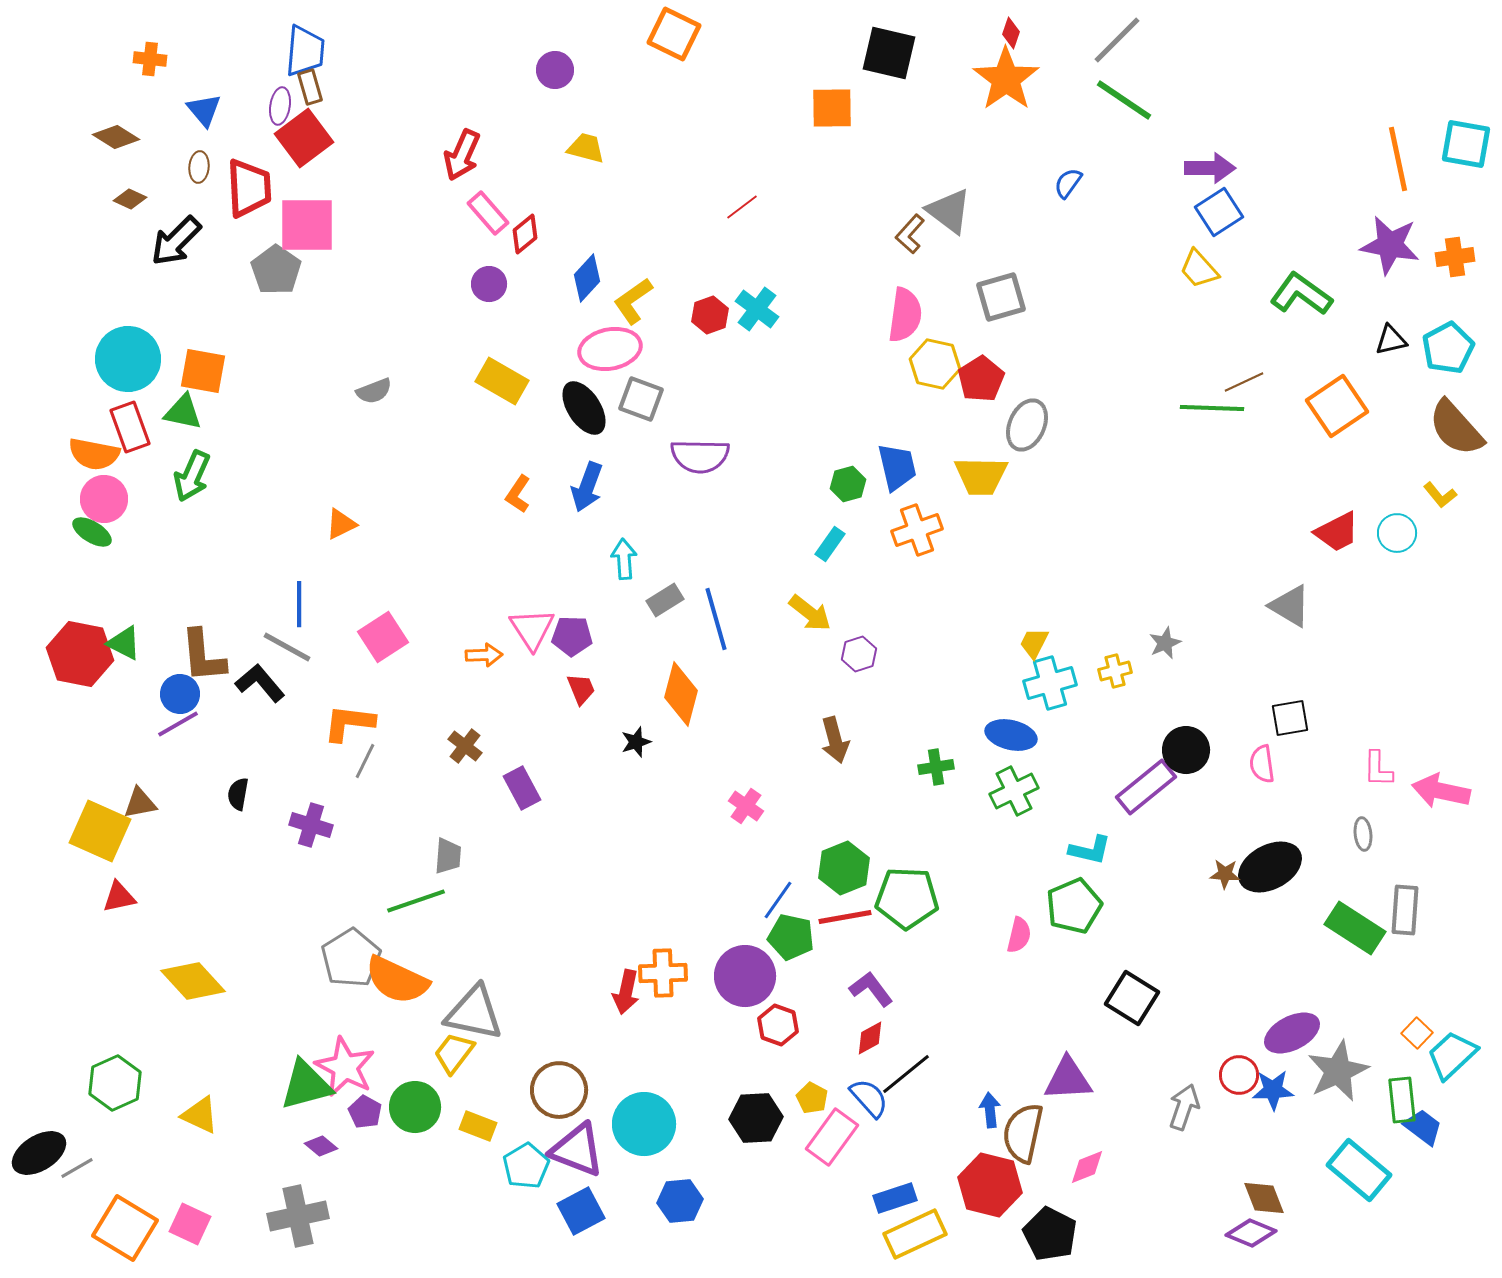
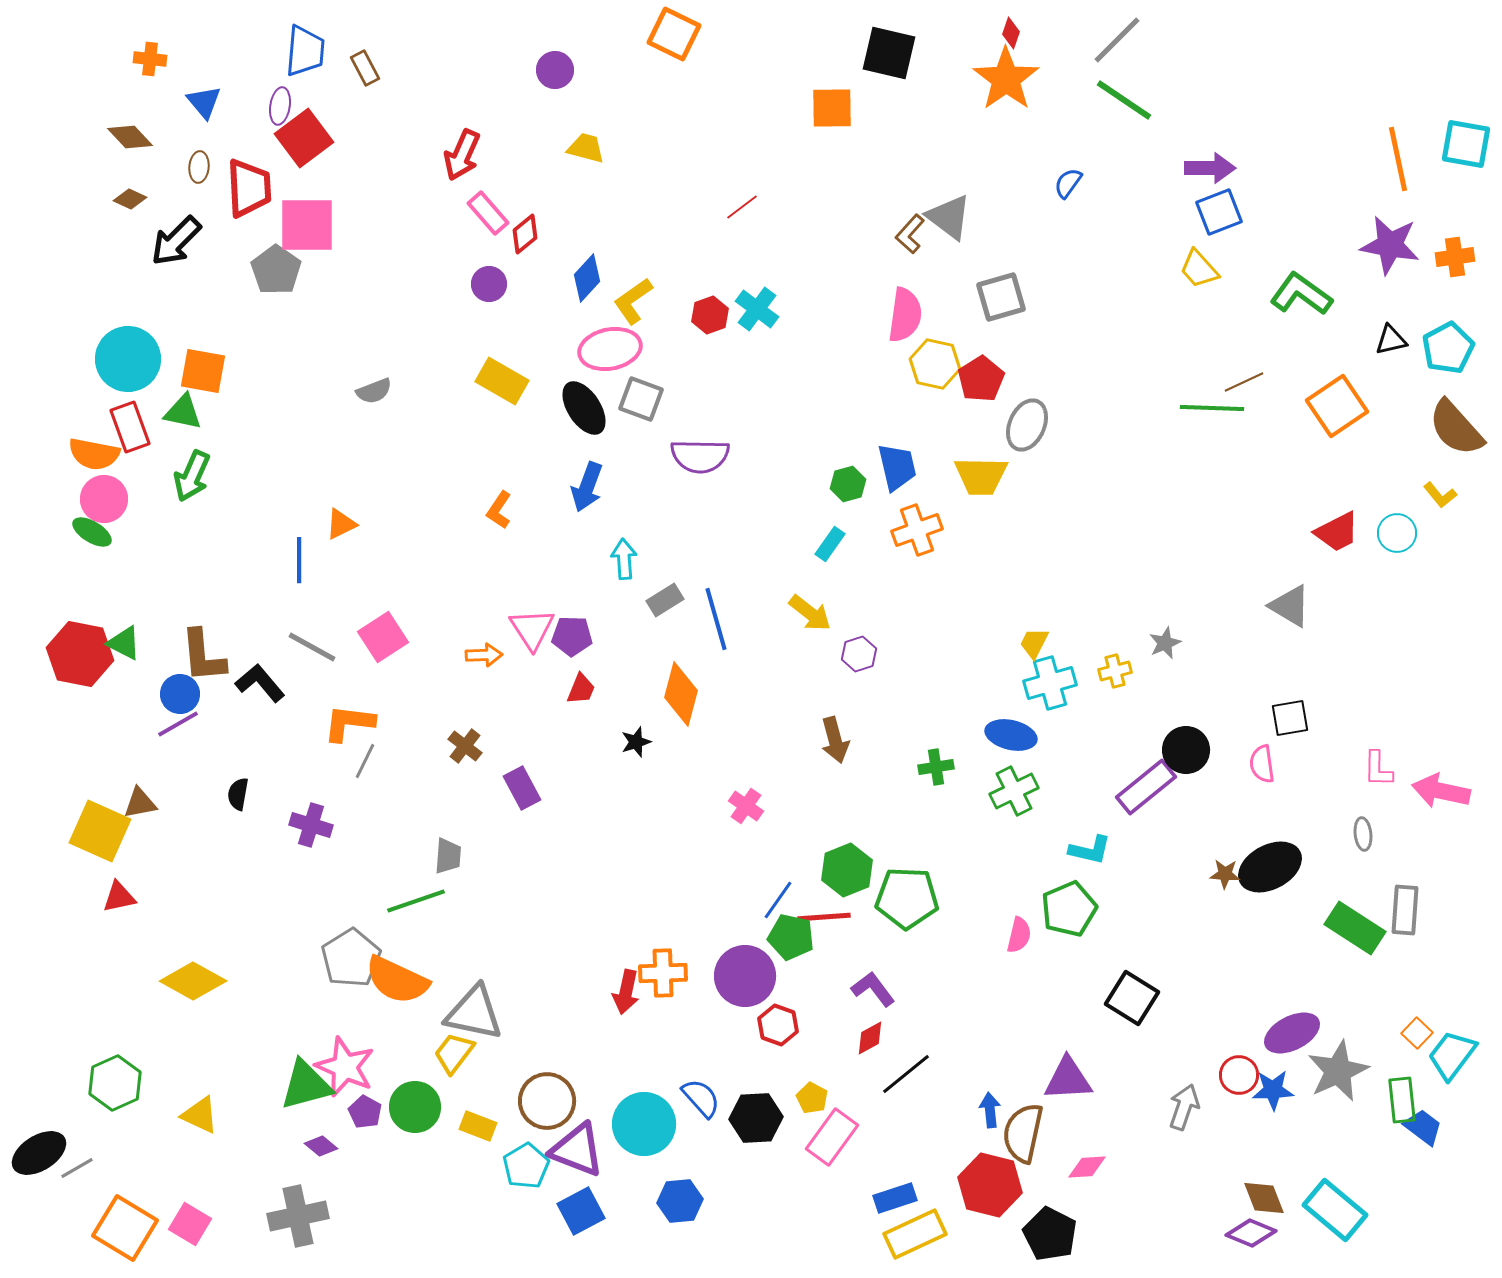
brown rectangle at (310, 87): moved 55 px right, 19 px up; rotated 12 degrees counterclockwise
blue triangle at (204, 110): moved 8 px up
brown diamond at (116, 137): moved 14 px right; rotated 15 degrees clockwise
gray triangle at (949, 211): moved 6 px down
blue square at (1219, 212): rotated 12 degrees clockwise
orange L-shape at (518, 494): moved 19 px left, 16 px down
blue line at (299, 604): moved 44 px up
gray line at (287, 647): moved 25 px right
red trapezoid at (581, 689): rotated 44 degrees clockwise
green hexagon at (844, 868): moved 3 px right, 2 px down
green pentagon at (1074, 906): moved 5 px left, 3 px down
red line at (845, 917): moved 21 px left; rotated 6 degrees clockwise
yellow diamond at (193, 981): rotated 18 degrees counterclockwise
purple L-shape at (871, 989): moved 2 px right
cyan trapezoid at (1452, 1055): rotated 10 degrees counterclockwise
pink star at (345, 1067): rotated 4 degrees counterclockwise
brown circle at (559, 1090): moved 12 px left, 11 px down
blue semicircle at (869, 1098): moved 168 px left
pink diamond at (1087, 1167): rotated 18 degrees clockwise
cyan rectangle at (1359, 1170): moved 24 px left, 40 px down
pink square at (190, 1224): rotated 6 degrees clockwise
